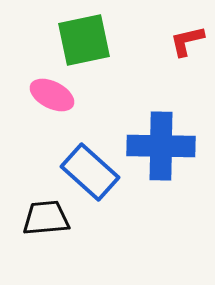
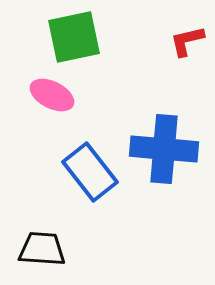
green square: moved 10 px left, 3 px up
blue cross: moved 3 px right, 3 px down; rotated 4 degrees clockwise
blue rectangle: rotated 10 degrees clockwise
black trapezoid: moved 4 px left, 31 px down; rotated 9 degrees clockwise
